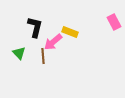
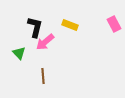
pink rectangle: moved 2 px down
yellow rectangle: moved 7 px up
pink arrow: moved 8 px left
brown line: moved 20 px down
